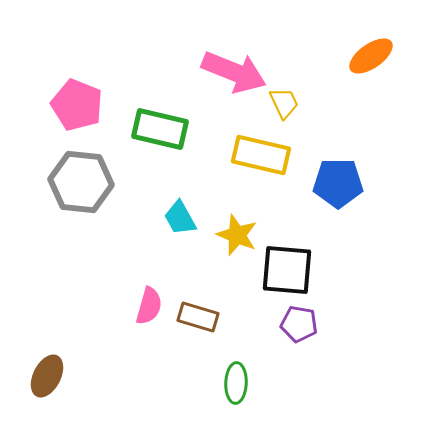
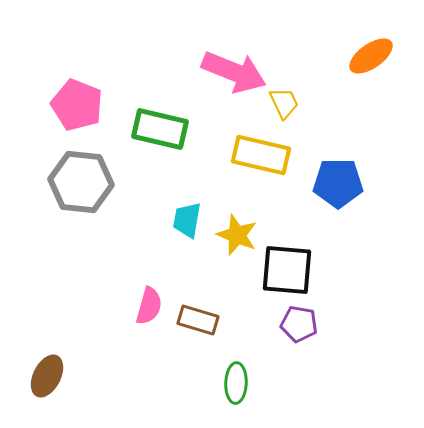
cyan trapezoid: moved 7 px right, 2 px down; rotated 39 degrees clockwise
brown rectangle: moved 3 px down
